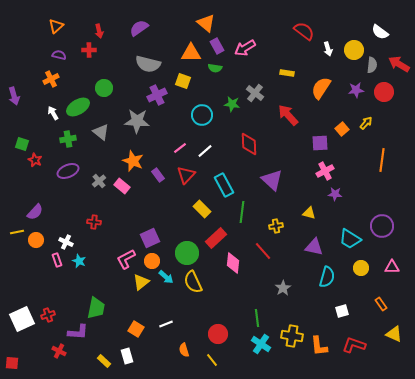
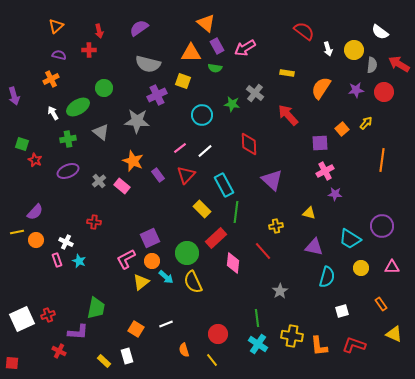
green line at (242, 212): moved 6 px left
gray star at (283, 288): moved 3 px left, 3 px down
cyan cross at (261, 344): moved 3 px left
